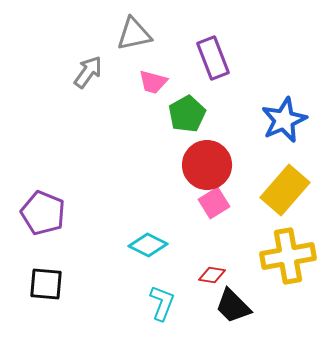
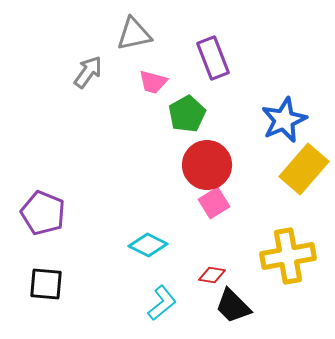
yellow rectangle: moved 19 px right, 21 px up
cyan L-shape: rotated 30 degrees clockwise
